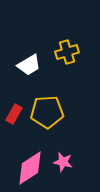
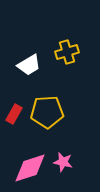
pink diamond: rotated 15 degrees clockwise
